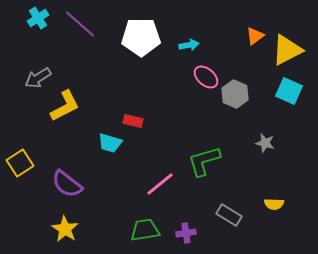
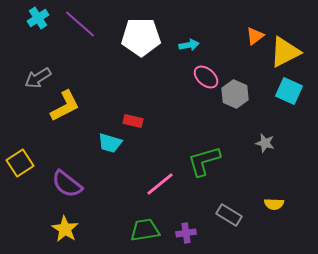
yellow triangle: moved 2 px left, 2 px down
